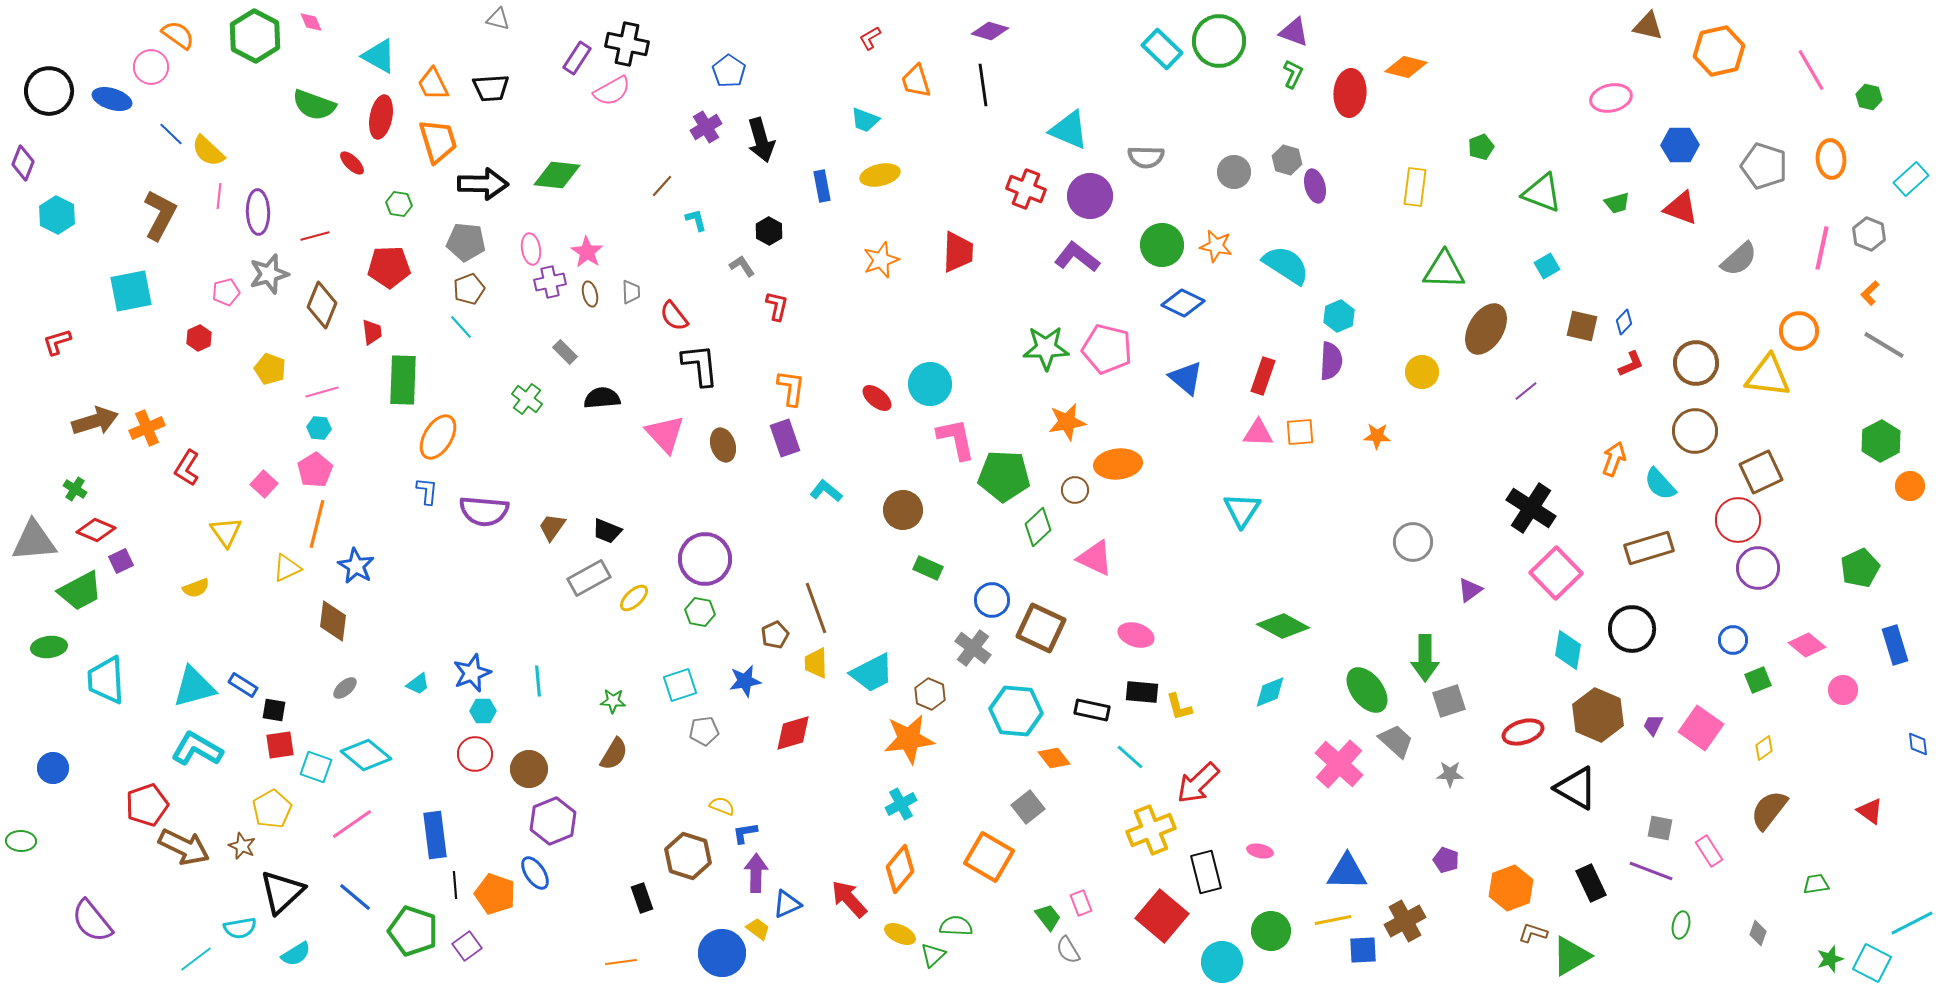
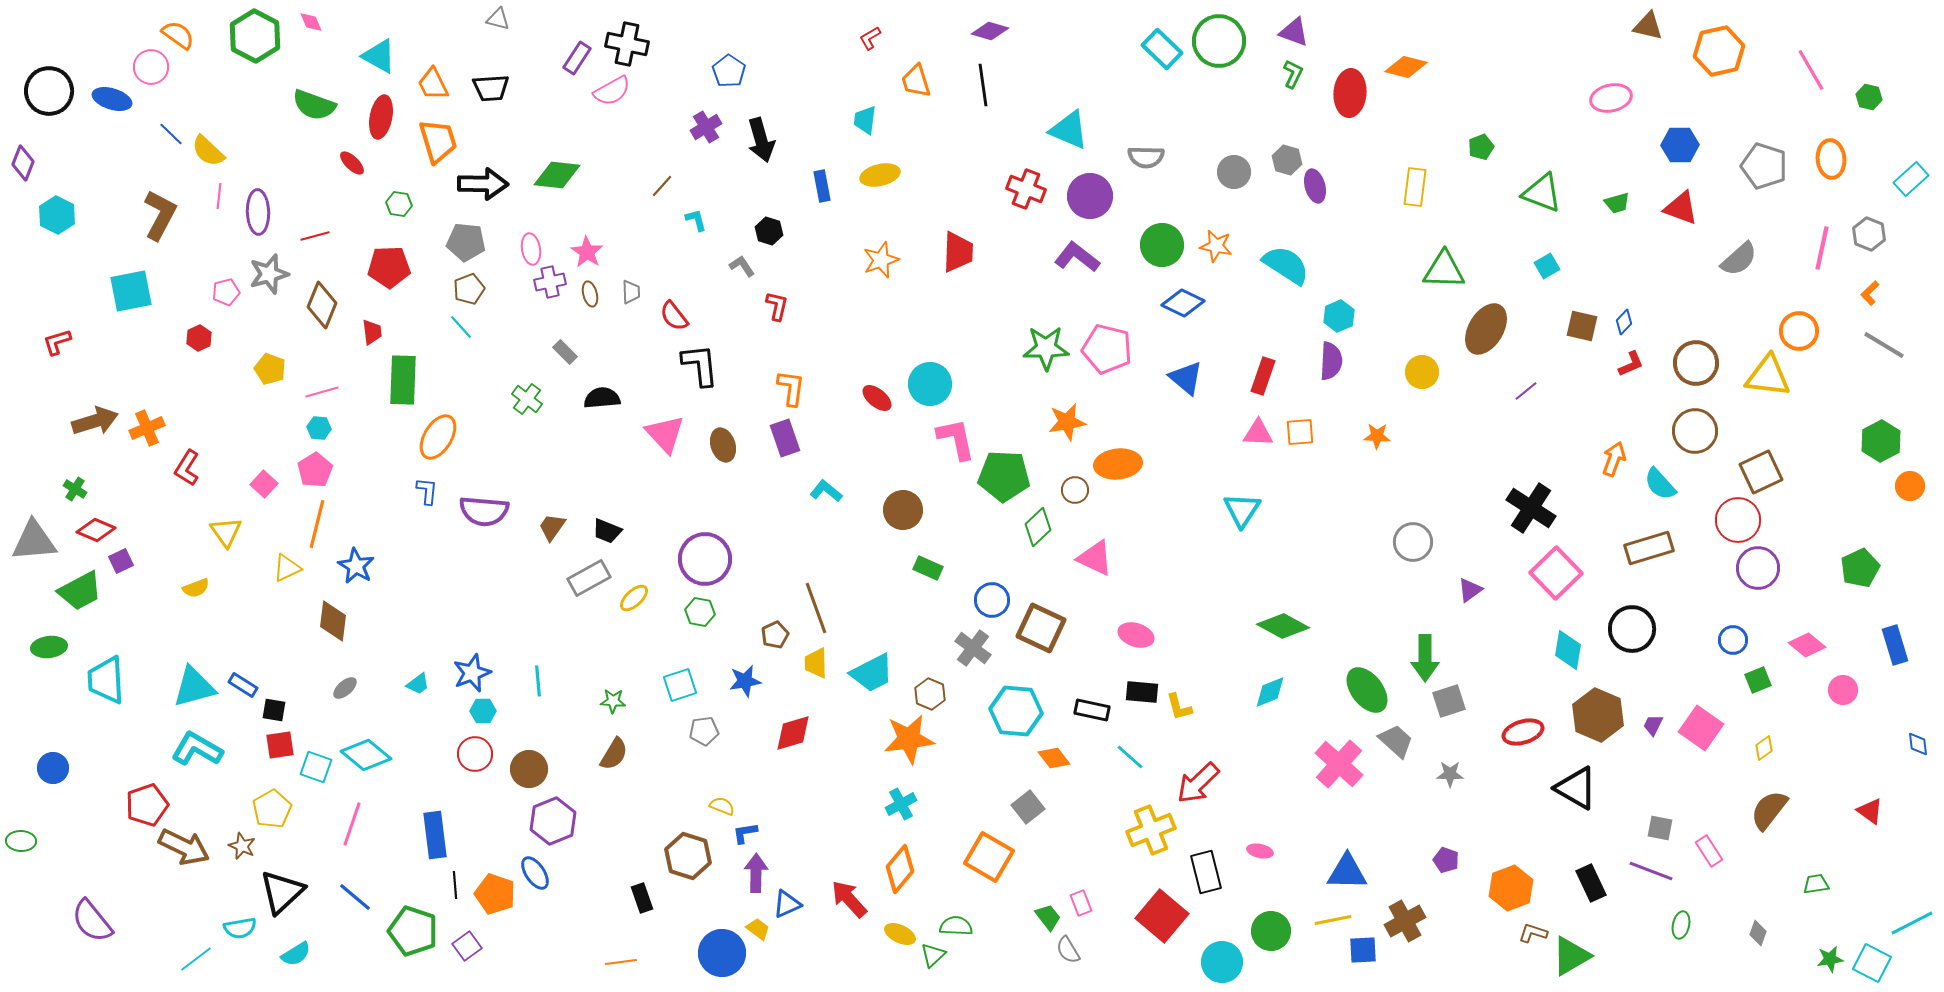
cyan trapezoid at (865, 120): rotated 76 degrees clockwise
black hexagon at (769, 231): rotated 12 degrees counterclockwise
pink line at (352, 824): rotated 36 degrees counterclockwise
green star at (1830, 959): rotated 8 degrees clockwise
